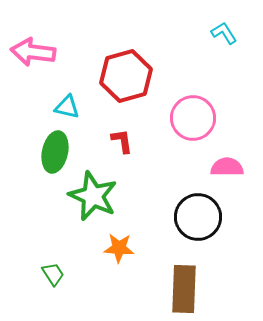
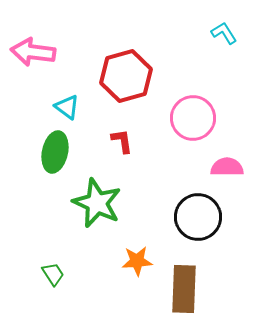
cyan triangle: rotated 24 degrees clockwise
green star: moved 4 px right, 7 px down
orange star: moved 18 px right, 13 px down; rotated 8 degrees counterclockwise
